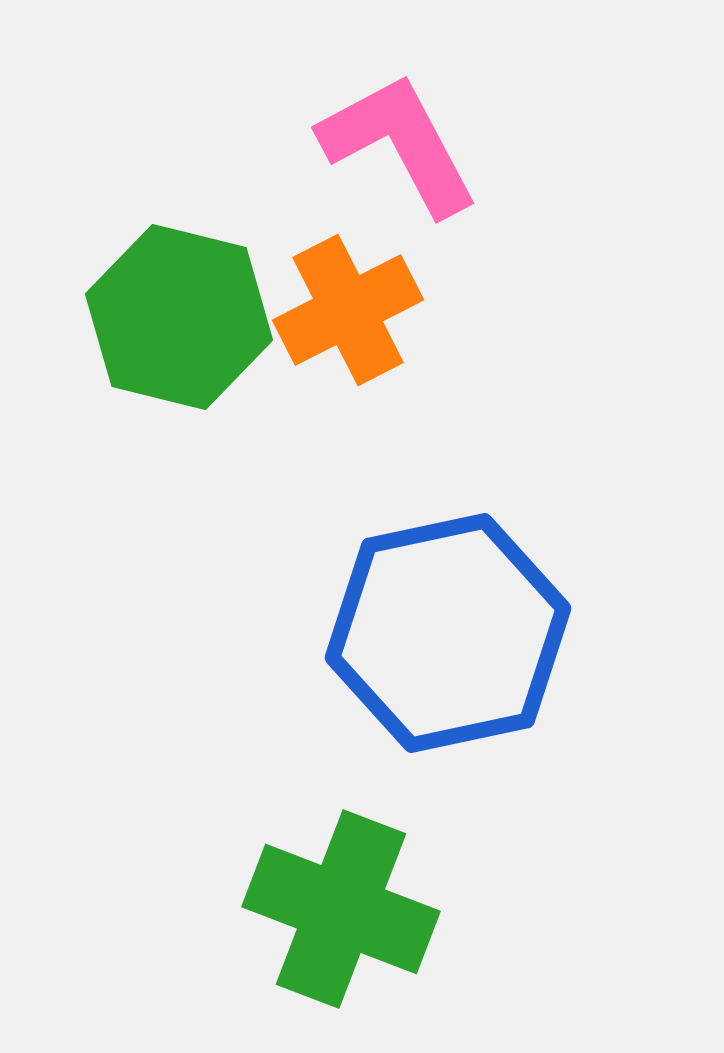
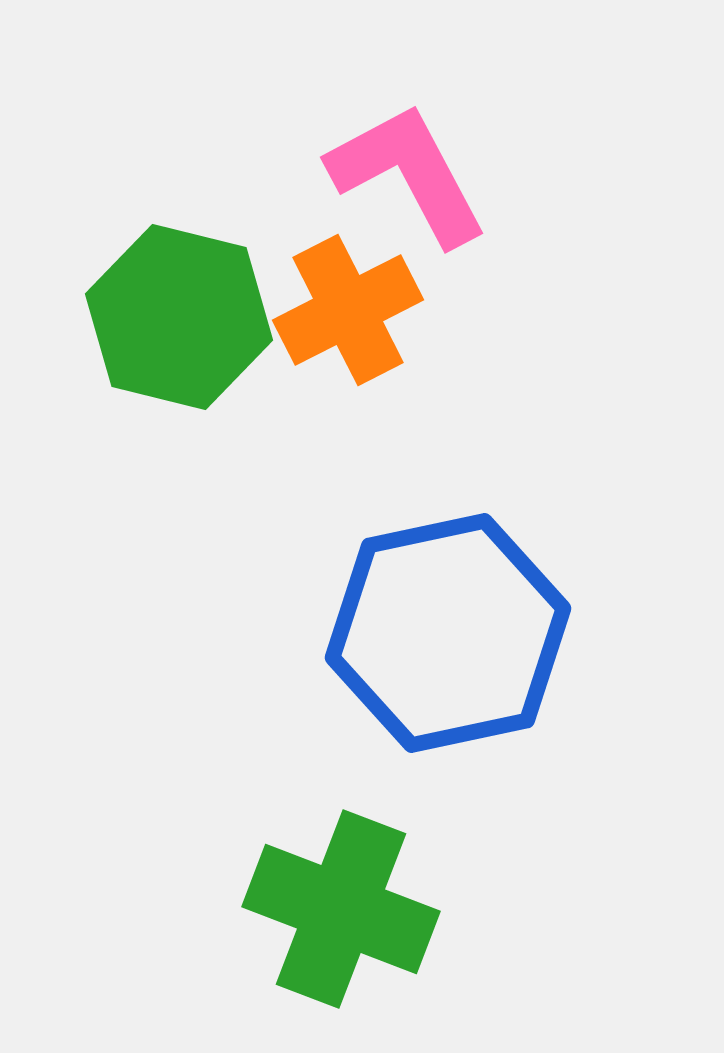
pink L-shape: moved 9 px right, 30 px down
